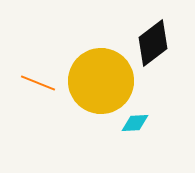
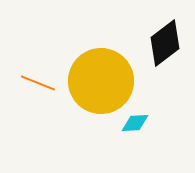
black diamond: moved 12 px right
